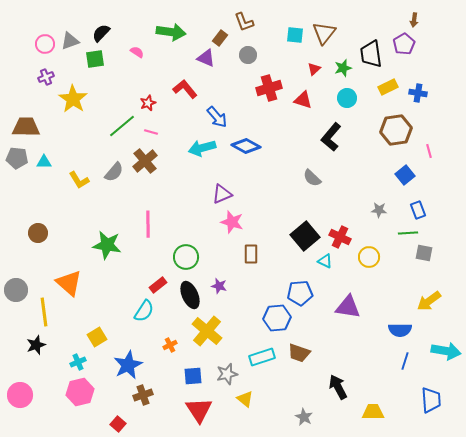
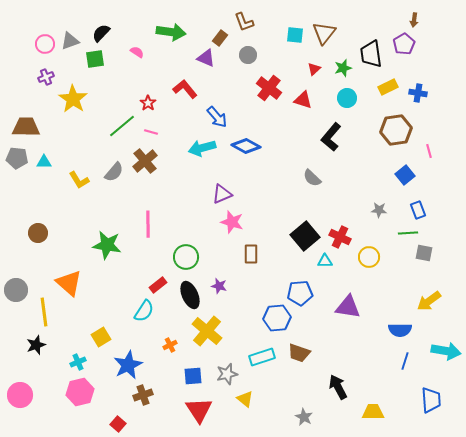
red cross at (269, 88): rotated 35 degrees counterclockwise
red star at (148, 103): rotated 14 degrees counterclockwise
cyan triangle at (325, 261): rotated 28 degrees counterclockwise
yellow square at (97, 337): moved 4 px right
